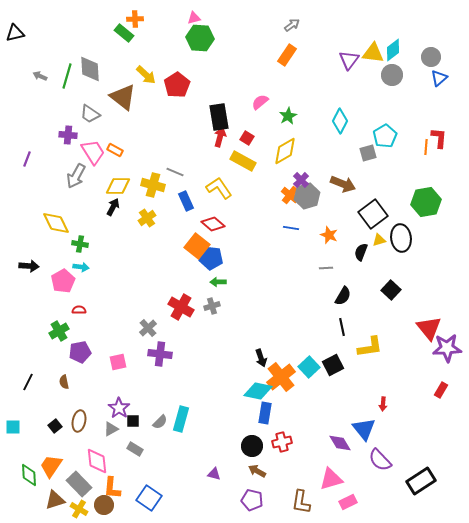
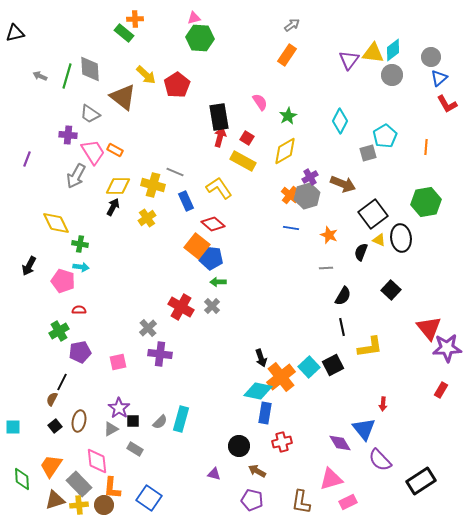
pink semicircle at (260, 102): rotated 96 degrees clockwise
red L-shape at (439, 138): moved 8 px right, 34 px up; rotated 145 degrees clockwise
purple cross at (301, 180): moved 9 px right, 3 px up; rotated 14 degrees clockwise
yellow triangle at (379, 240): rotated 40 degrees clockwise
black arrow at (29, 266): rotated 114 degrees clockwise
pink pentagon at (63, 281): rotated 25 degrees counterclockwise
gray cross at (212, 306): rotated 28 degrees counterclockwise
black line at (28, 382): moved 34 px right
brown semicircle at (64, 382): moved 12 px left, 17 px down; rotated 40 degrees clockwise
black circle at (252, 446): moved 13 px left
green diamond at (29, 475): moved 7 px left, 4 px down
yellow cross at (79, 509): moved 4 px up; rotated 36 degrees counterclockwise
